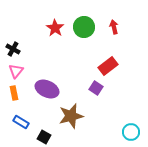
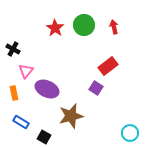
green circle: moved 2 px up
pink triangle: moved 10 px right
cyan circle: moved 1 px left, 1 px down
